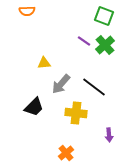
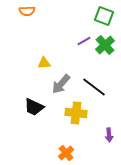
purple line: rotated 64 degrees counterclockwise
black trapezoid: rotated 70 degrees clockwise
